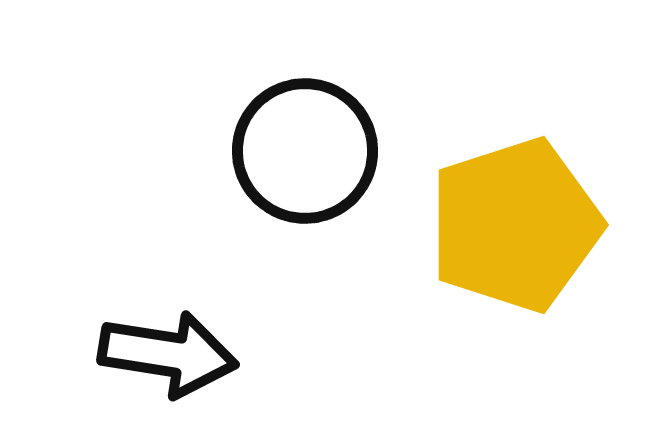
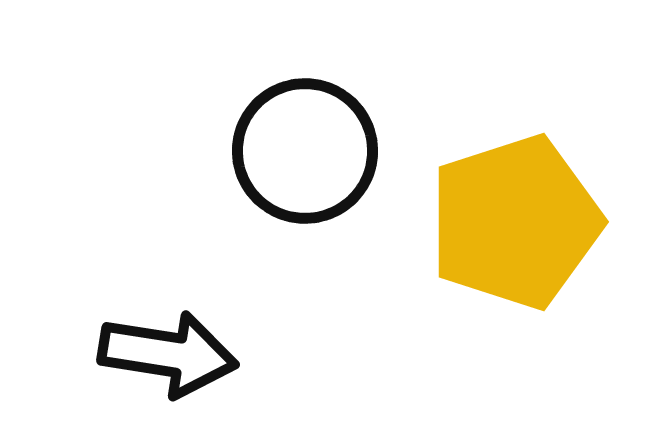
yellow pentagon: moved 3 px up
